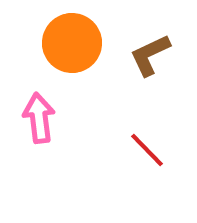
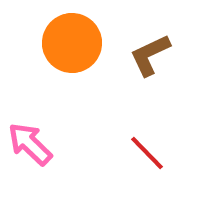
pink arrow: moved 9 px left, 26 px down; rotated 39 degrees counterclockwise
red line: moved 3 px down
